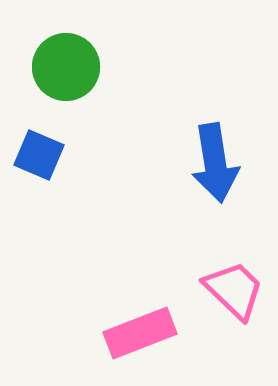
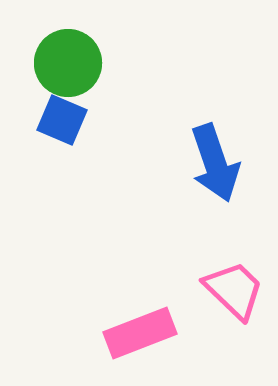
green circle: moved 2 px right, 4 px up
blue square: moved 23 px right, 35 px up
blue arrow: rotated 10 degrees counterclockwise
